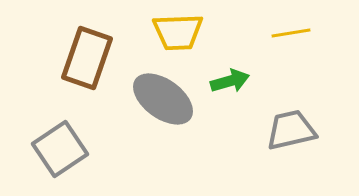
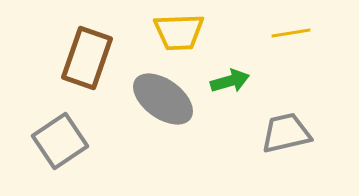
yellow trapezoid: moved 1 px right
gray trapezoid: moved 5 px left, 3 px down
gray square: moved 8 px up
